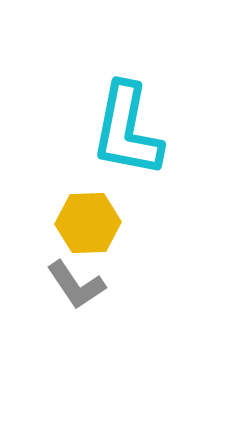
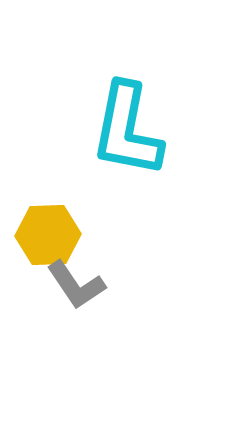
yellow hexagon: moved 40 px left, 12 px down
